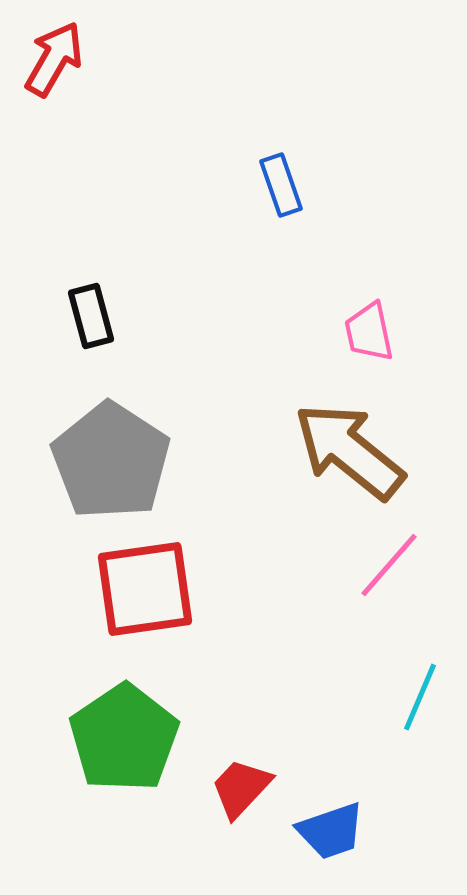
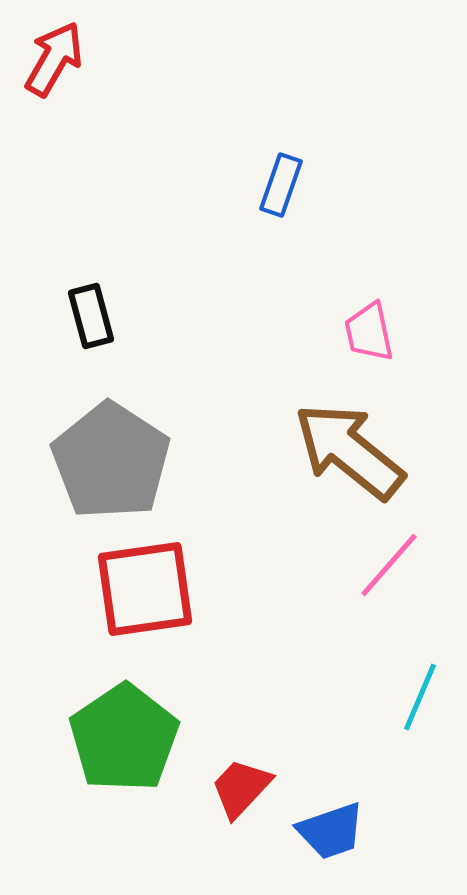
blue rectangle: rotated 38 degrees clockwise
